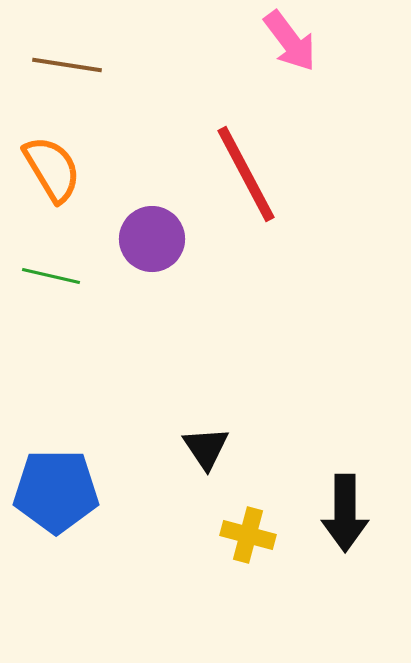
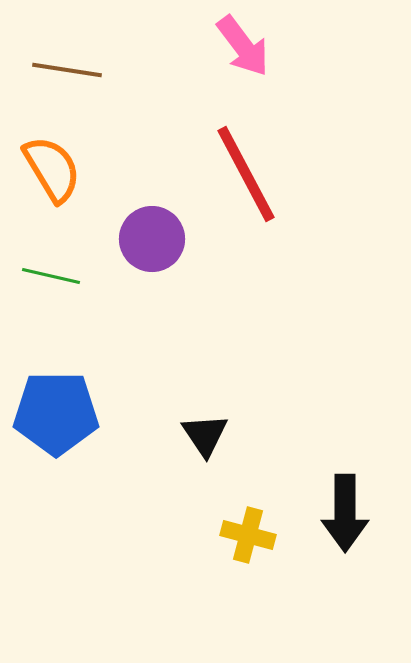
pink arrow: moved 47 px left, 5 px down
brown line: moved 5 px down
black triangle: moved 1 px left, 13 px up
blue pentagon: moved 78 px up
